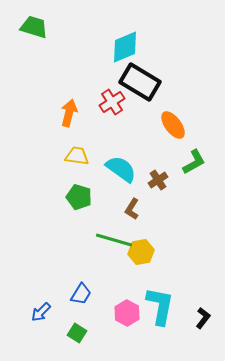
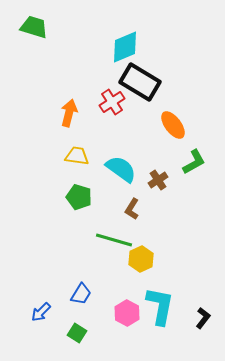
yellow hexagon: moved 7 px down; rotated 15 degrees counterclockwise
